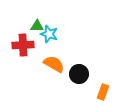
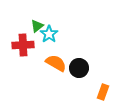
green triangle: rotated 40 degrees counterclockwise
cyan star: rotated 18 degrees clockwise
orange semicircle: moved 2 px right, 1 px up
black circle: moved 6 px up
